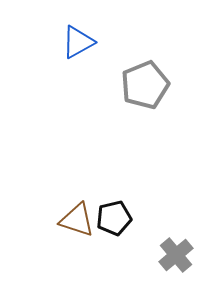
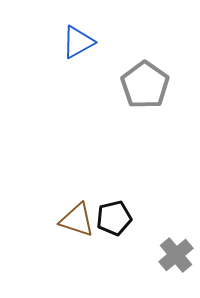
gray pentagon: rotated 15 degrees counterclockwise
